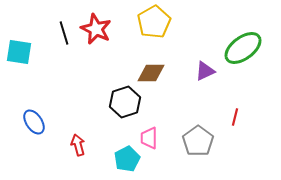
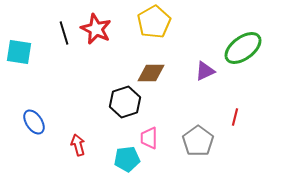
cyan pentagon: rotated 20 degrees clockwise
